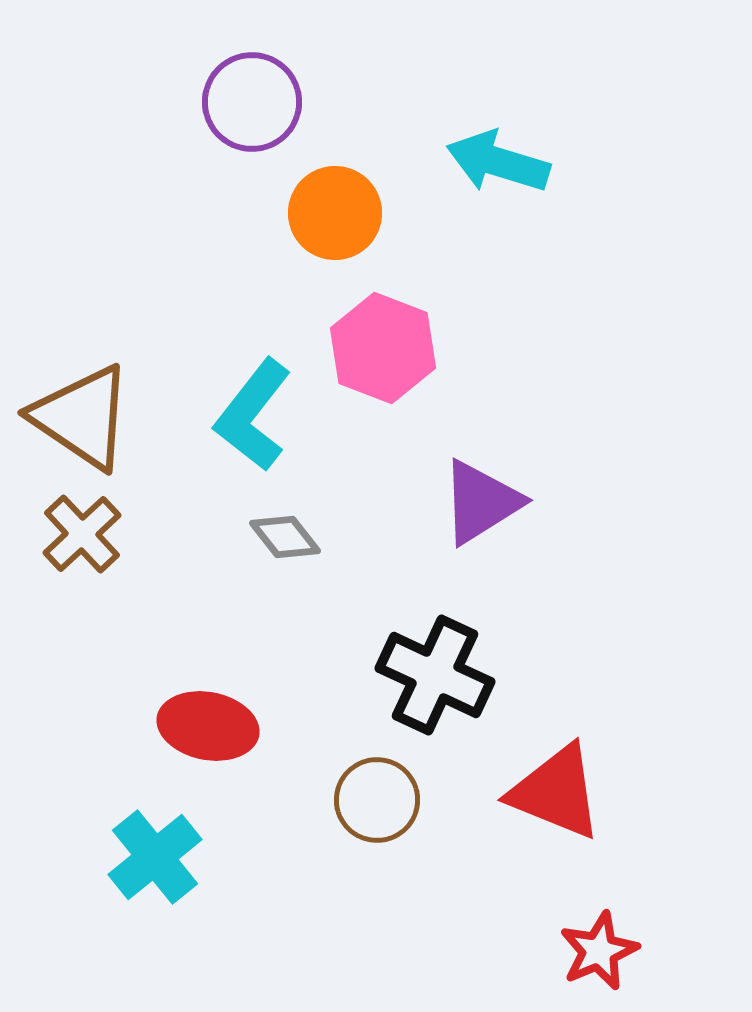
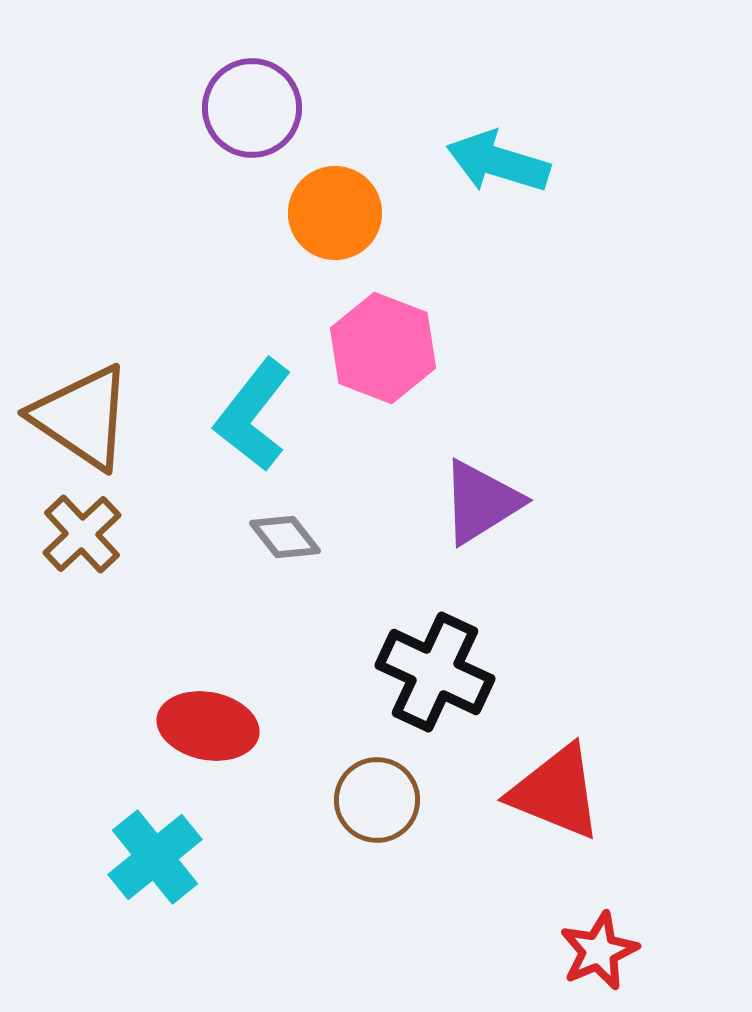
purple circle: moved 6 px down
black cross: moved 3 px up
